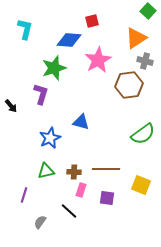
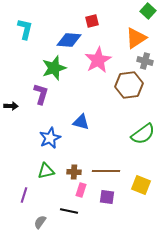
black arrow: rotated 48 degrees counterclockwise
brown line: moved 2 px down
purple square: moved 1 px up
black line: rotated 30 degrees counterclockwise
